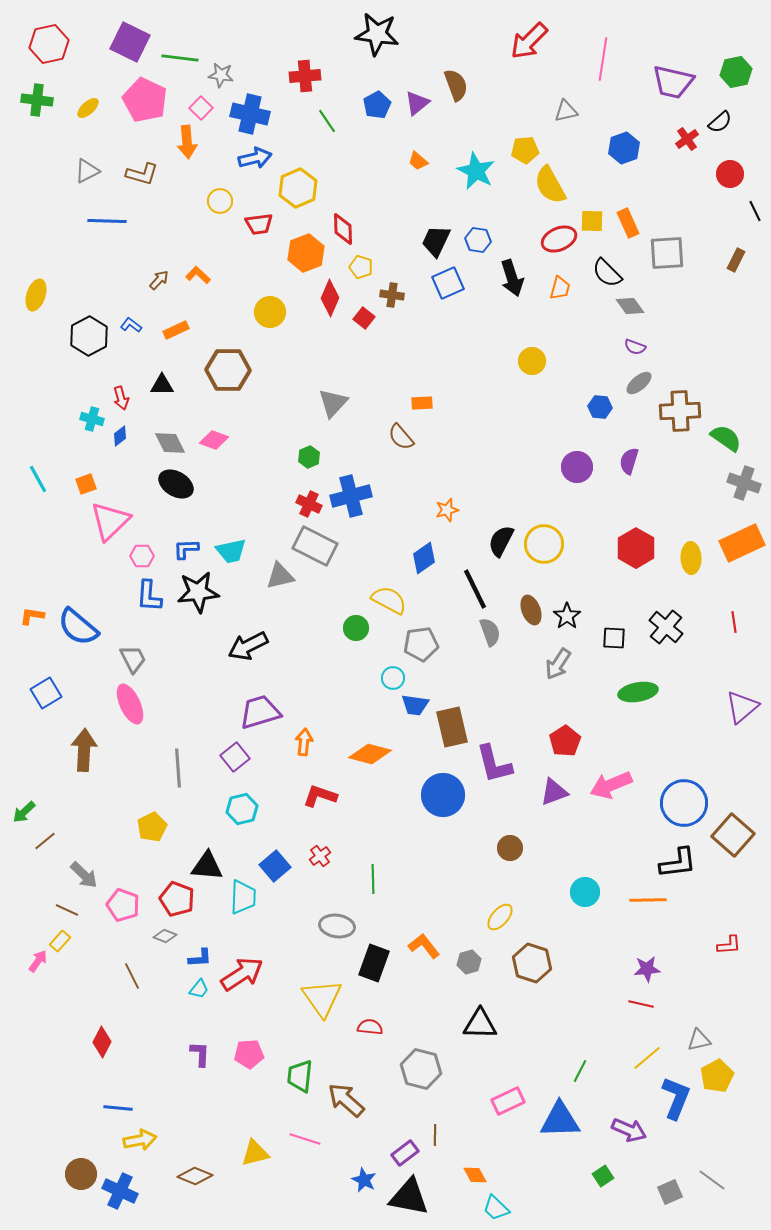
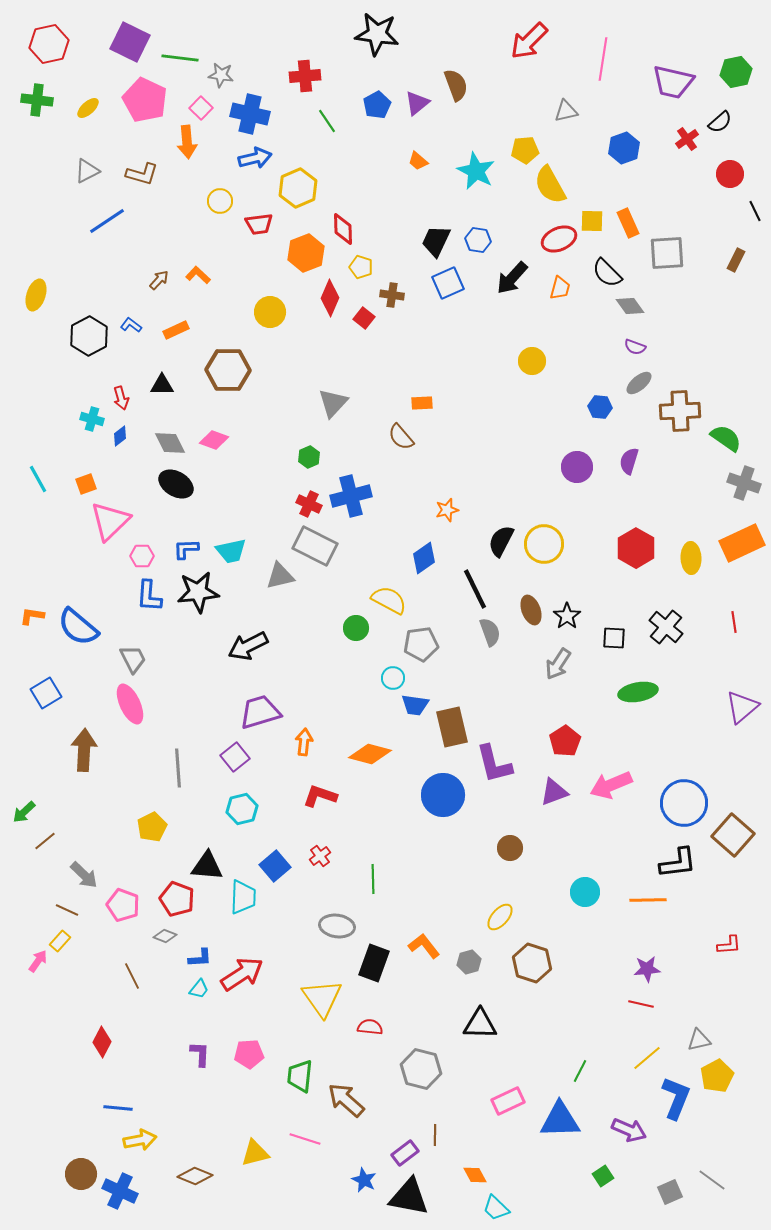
blue line at (107, 221): rotated 36 degrees counterclockwise
black arrow at (512, 278): rotated 60 degrees clockwise
